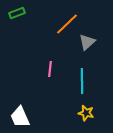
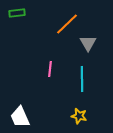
green rectangle: rotated 14 degrees clockwise
gray triangle: moved 1 px right, 1 px down; rotated 18 degrees counterclockwise
cyan line: moved 2 px up
yellow star: moved 7 px left, 3 px down
